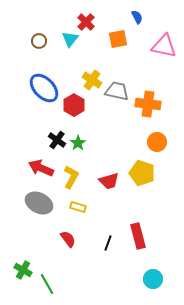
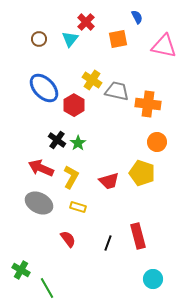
brown circle: moved 2 px up
green cross: moved 2 px left
green line: moved 4 px down
